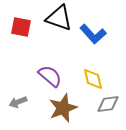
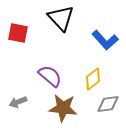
black triangle: moved 2 px right; rotated 28 degrees clockwise
red square: moved 3 px left, 6 px down
blue L-shape: moved 12 px right, 6 px down
yellow diamond: rotated 65 degrees clockwise
brown star: rotated 28 degrees clockwise
